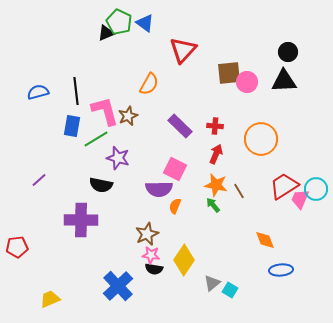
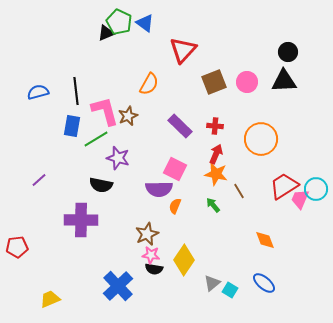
brown square at (229, 73): moved 15 px left, 9 px down; rotated 15 degrees counterclockwise
orange star at (216, 185): moved 11 px up
blue ellipse at (281, 270): moved 17 px left, 13 px down; rotated 45 degrees clockwise
